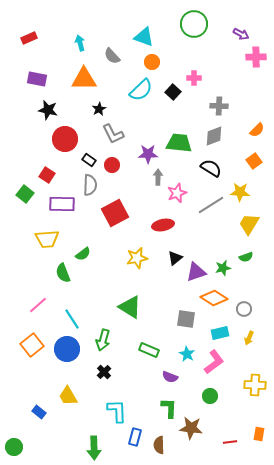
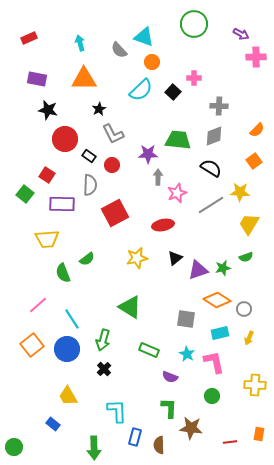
gray semicircle at (112, 56): moved 7 px right, 6 px up
green trapezoid at (179, 143): moved 1 px left, 3 px up
black rectangle at (89, 160): moved 4 px up
green semicircle at (83, 254): moved 4 px right, 5 px down
purple triangle at (196, 272): moved 2 px right, 2 px up
orange diamond at (214, 298): moved 3 px right, 2 px down
pink L-shape at (214, 362): rotated 65 degrees counterclockwise
black cross at (104, 372): moved 3 px up
green circle at (210, 396): moved 2 px right
blue rectangle at (39, 412): moved 14 px right, 12 px down
